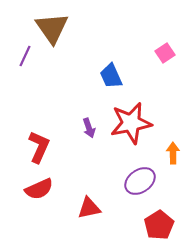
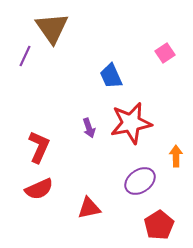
orange arrow: moved 3 px right, 3 px down
